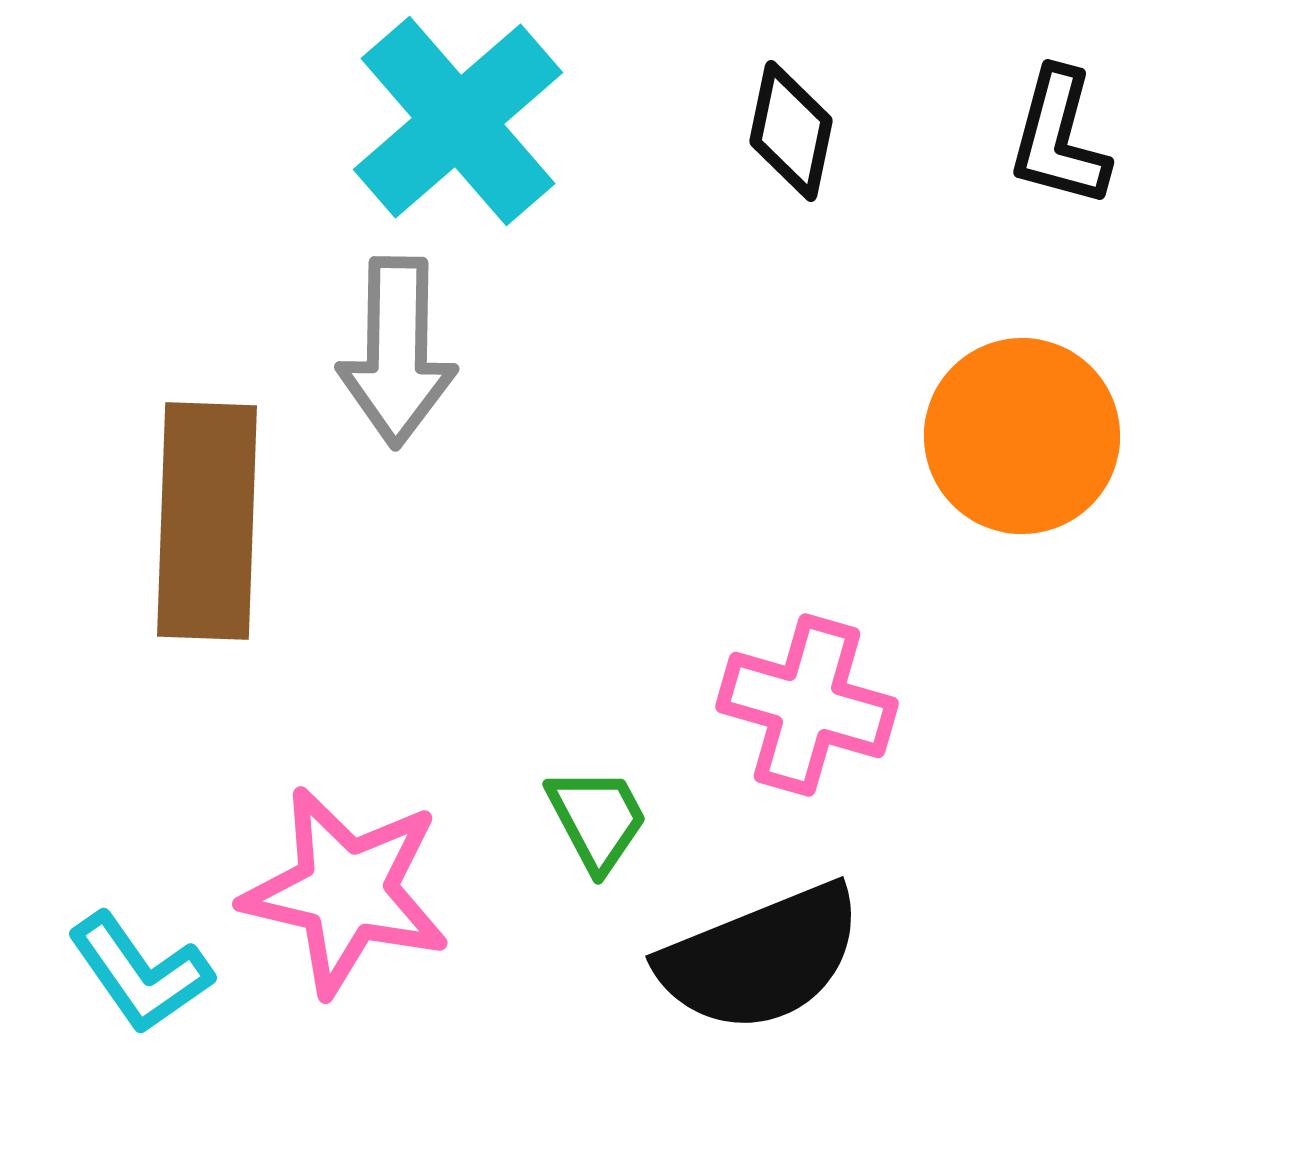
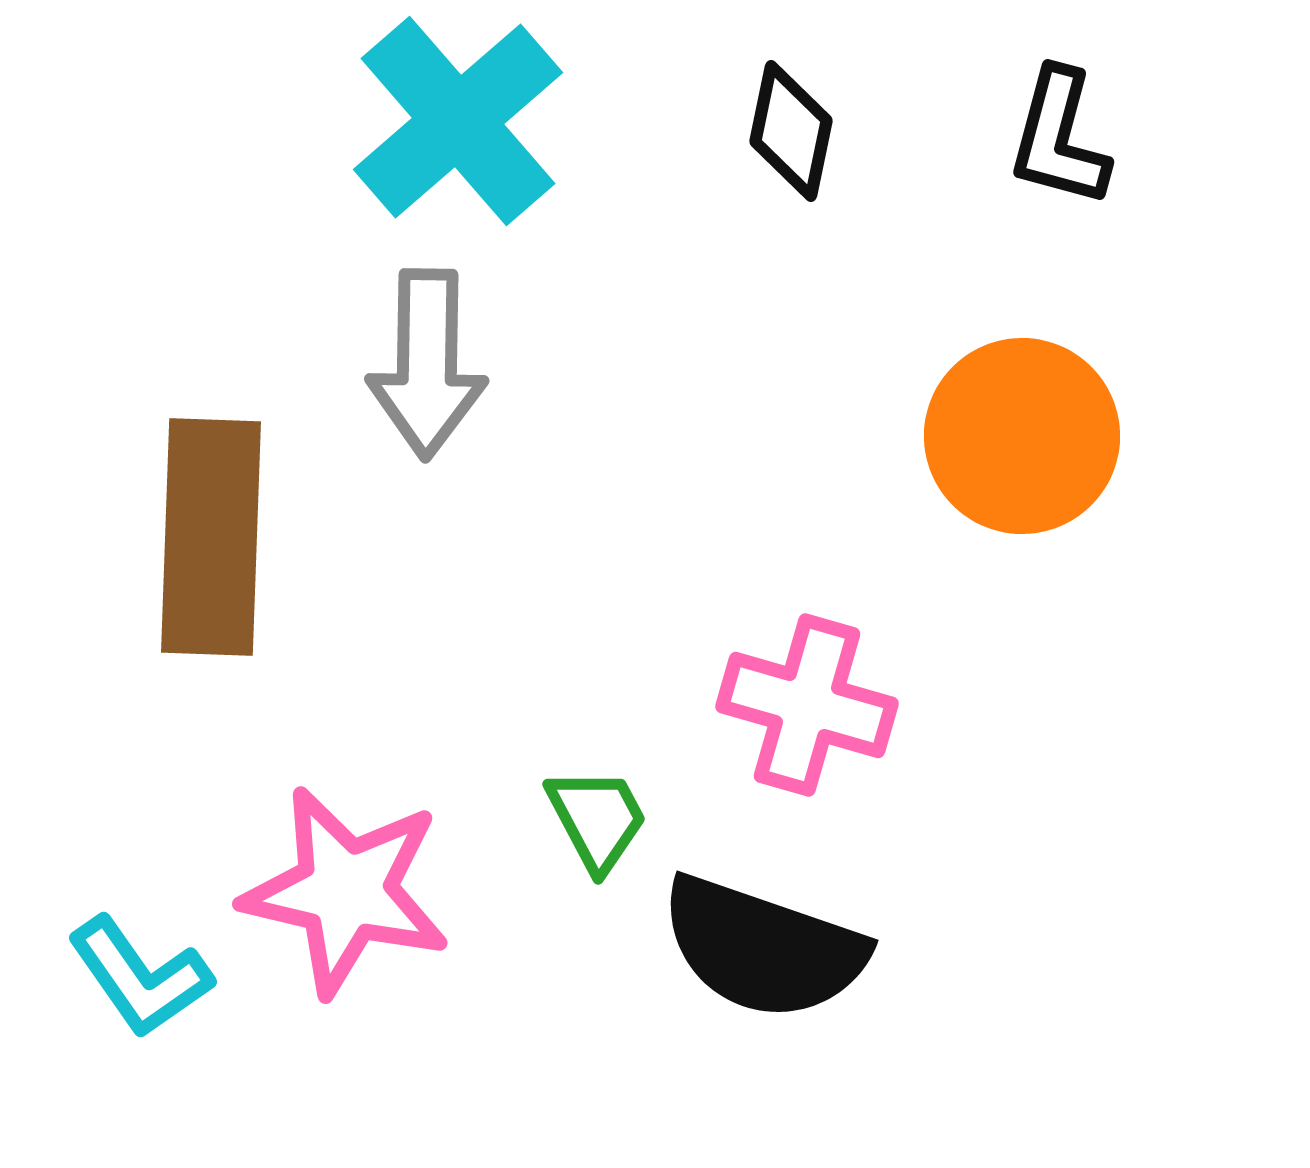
gray arrow: moved 30 px right, 12 px down
brown rectangle: moved 4 px right, 16 px down
black semicircle: moved 2 px right, 10 px up; rotated 41 degrees clockwise
cyan L-shape: moved 4 px down
